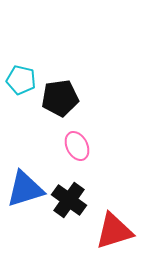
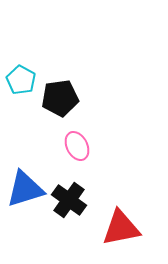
cyan pentagon: rotated 16 degrees clockwise
red triangle: moved 7 px right, 3 px up; rotated 6 degrees clockwise
